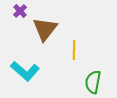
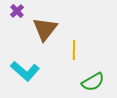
purple cross: moved 3 px left
green semicircle: rotated 130 degrees counterclockwise
